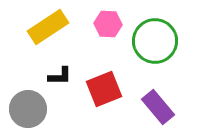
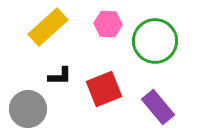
yellow rectangle: rotated 9 degrees counterclockwise
